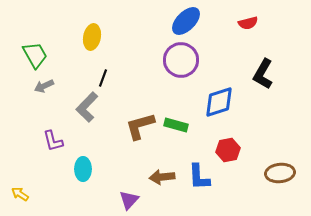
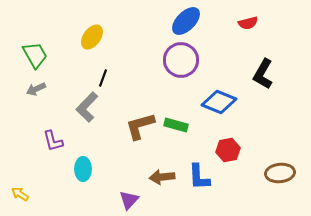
yellow ellipse: rotated 25 degrees clockwise
gray arrow: moved 8 px left, 3 px down
blue diamond: rotated 40 degrees clockwise
